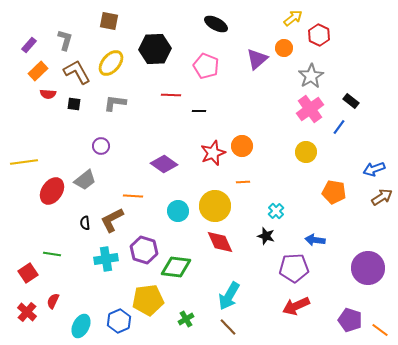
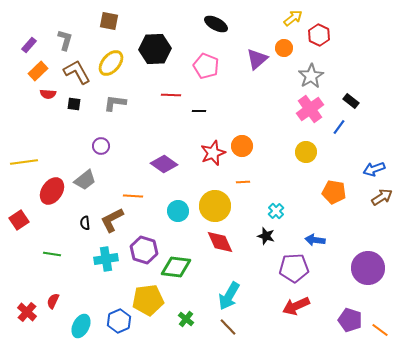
red square at (28, 273): moved 9 px left, 53 px up
green cross at (186, 319): rotated 21 degrees counterclockwise
